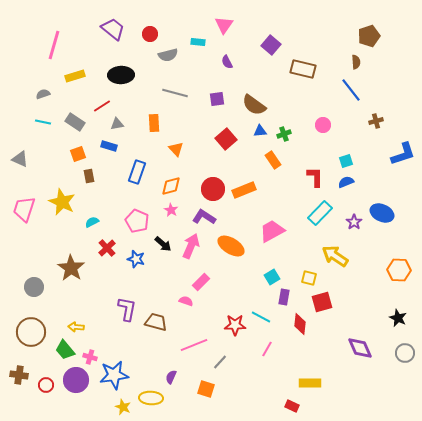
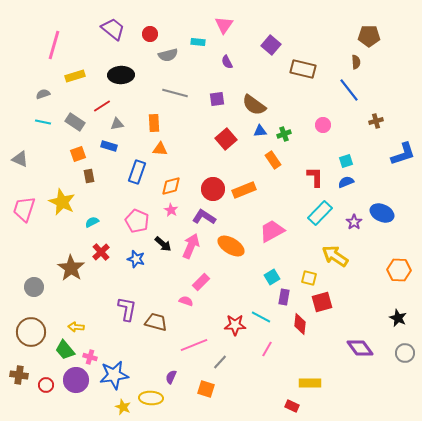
brown pentagon at (369, 36): rotated 20 degrees clockwise
blue line at (351, 90): moved 2 px left
orange triangle at (176, 149): moved 16 px left; rotated 42 degrees counterclockwise
red cross at (107, 248): moved 6 px left, 4 px down
purple diamond at (360, 348): rotated 12 degrees counterclockwise
